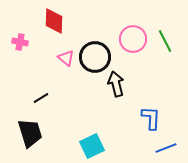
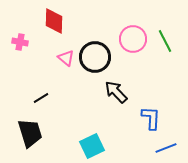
black arrow: moved 8 px down; rotated 30 degrees counterclockwise
